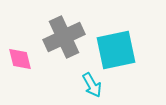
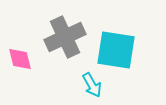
gray cross: moved 1 px right
cyan square: rotated 21 degrees clockwise
